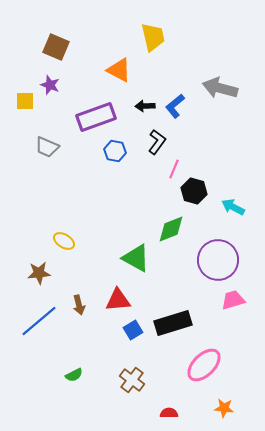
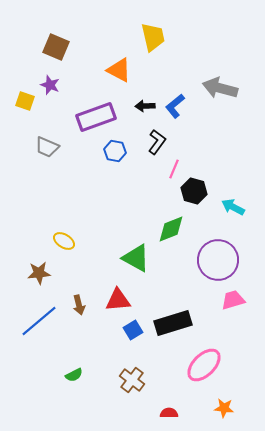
yellow square: rotated 18 degrees clockwise
